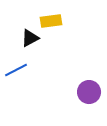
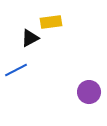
yellow rectangle: moved 1 px down
